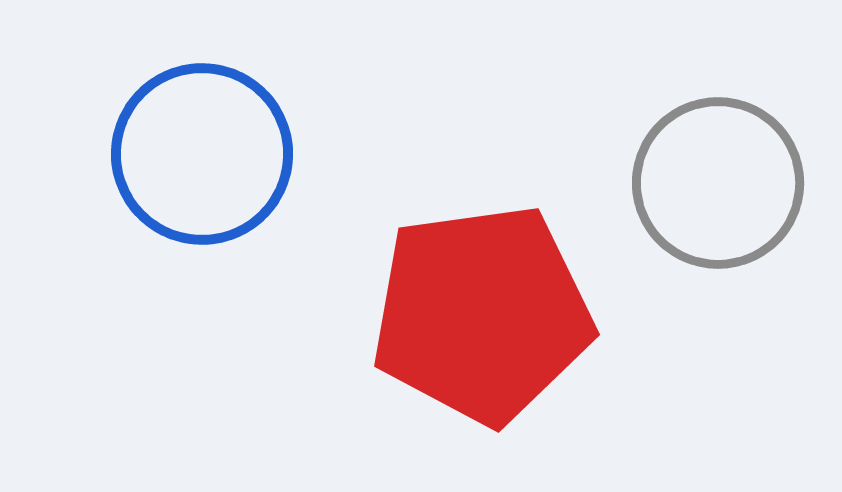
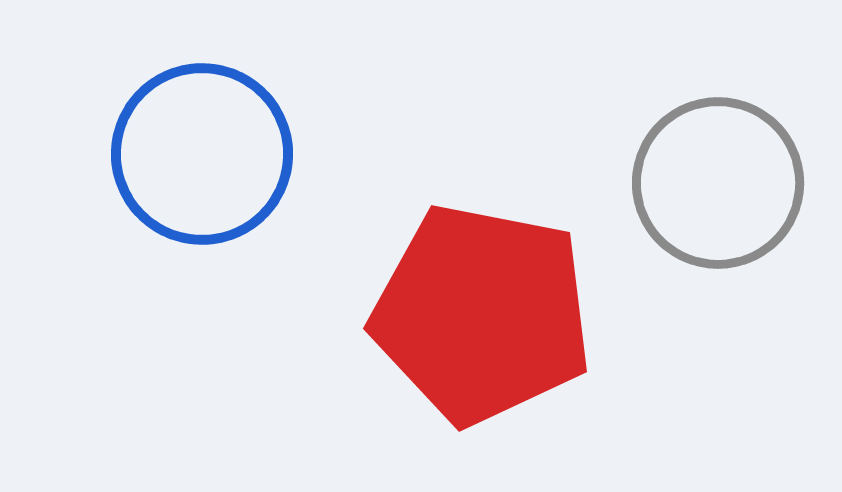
red pentagon: rotated 19 degrees clockwise
